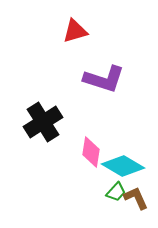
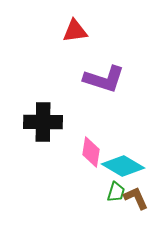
red triangle: rotated 8 degrees clockwise
black cross: rotated 33 degrees clockwise
green trapezoid: rotated 25 degrees counterclockwise
